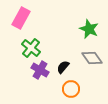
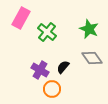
green cross: moved 16 px right, 16 px up
orange circle: moved 19 px left
